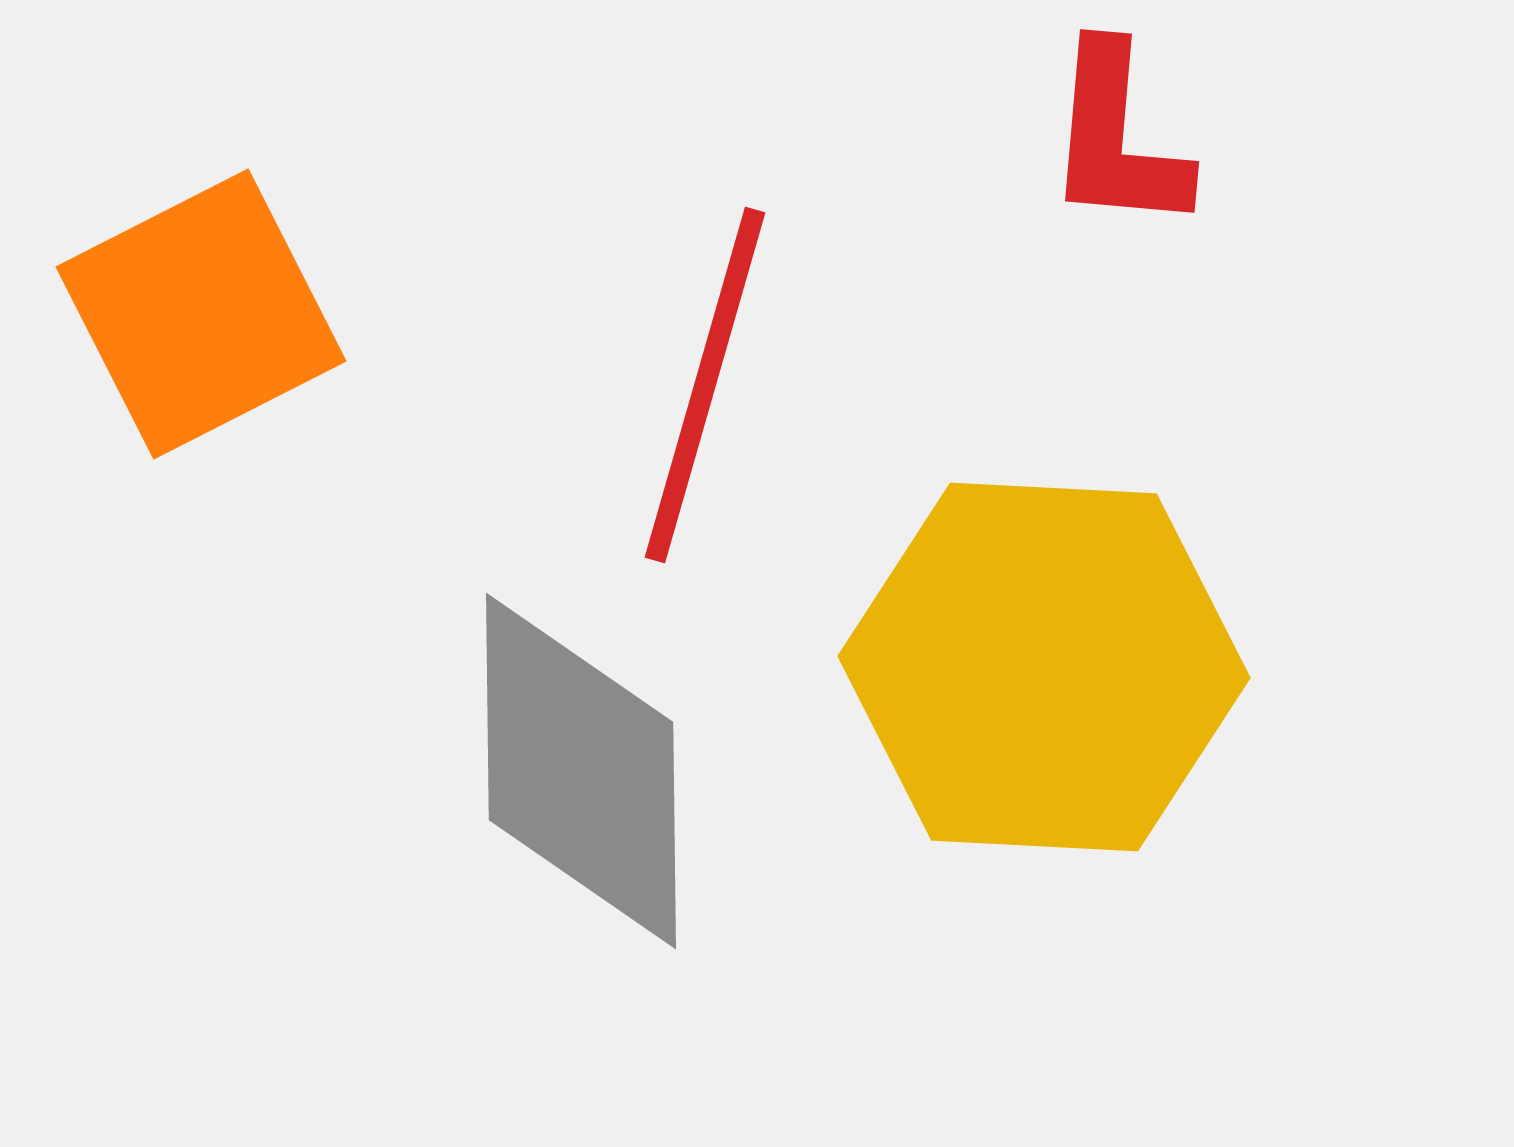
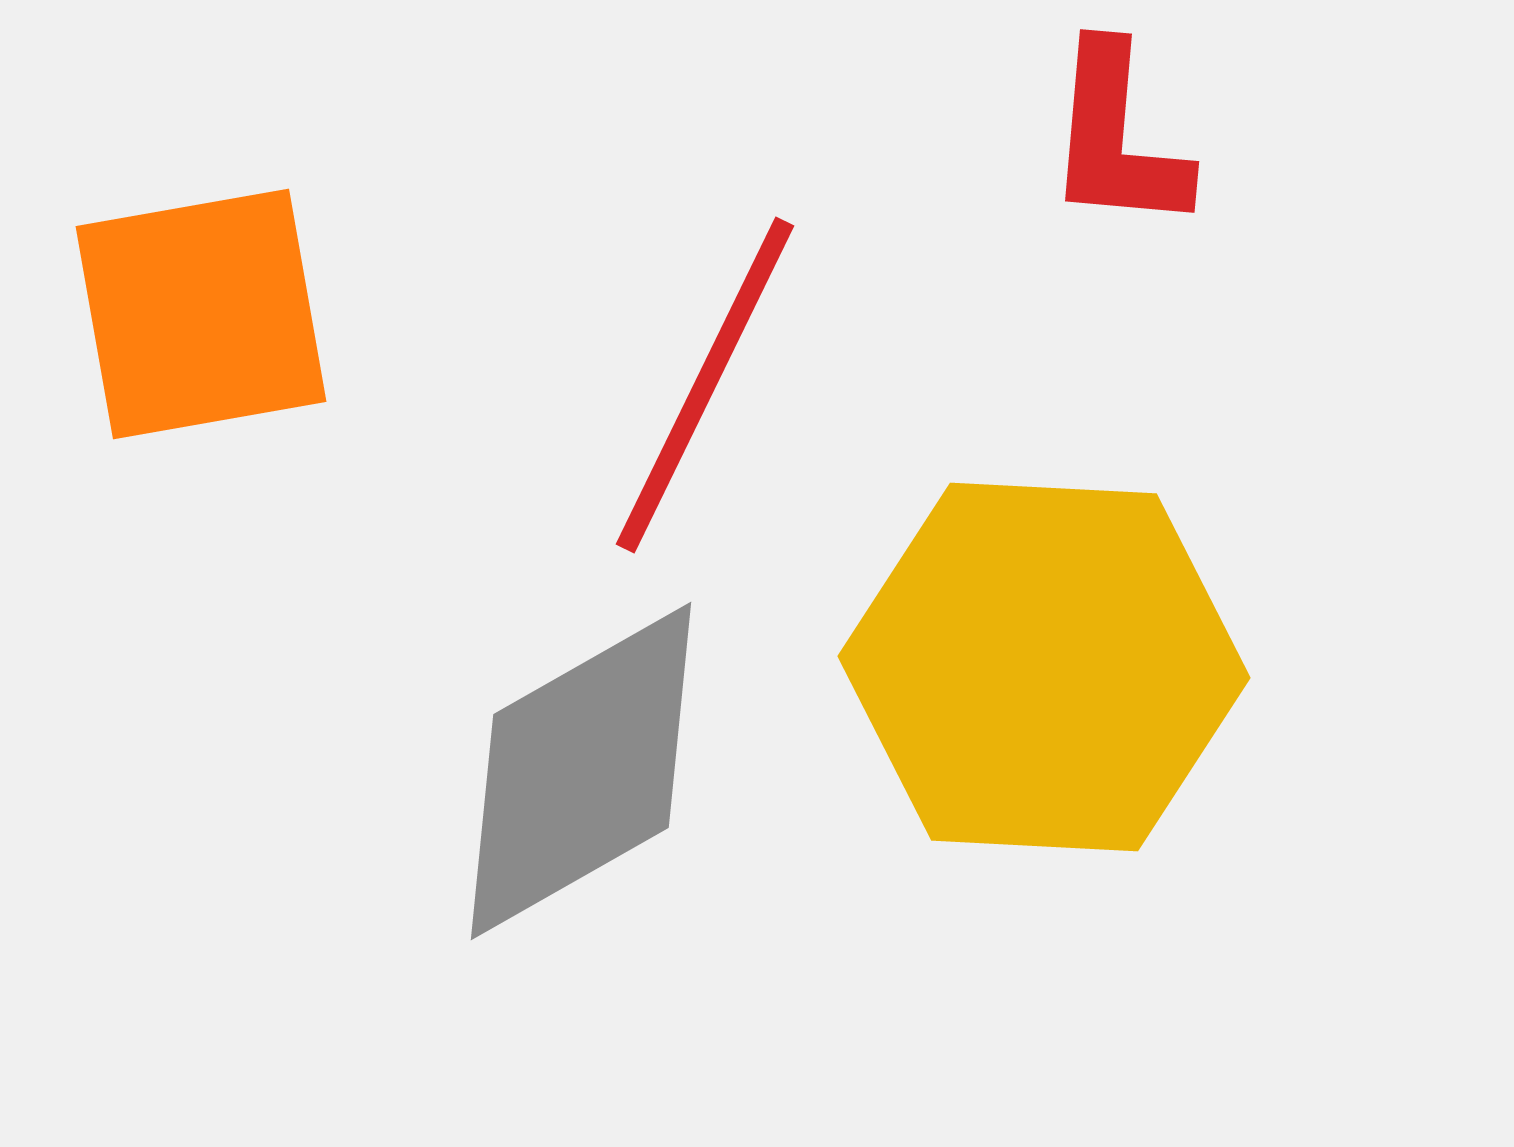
orange square: rotated 17 degrees clockwise
red line: rotated 10 degrees clockwise
gray diamond: rotated 61 degrees clockwise
